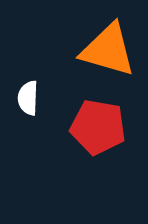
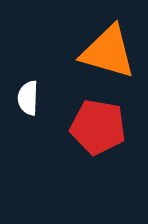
orange triangle: moved 2 px down
